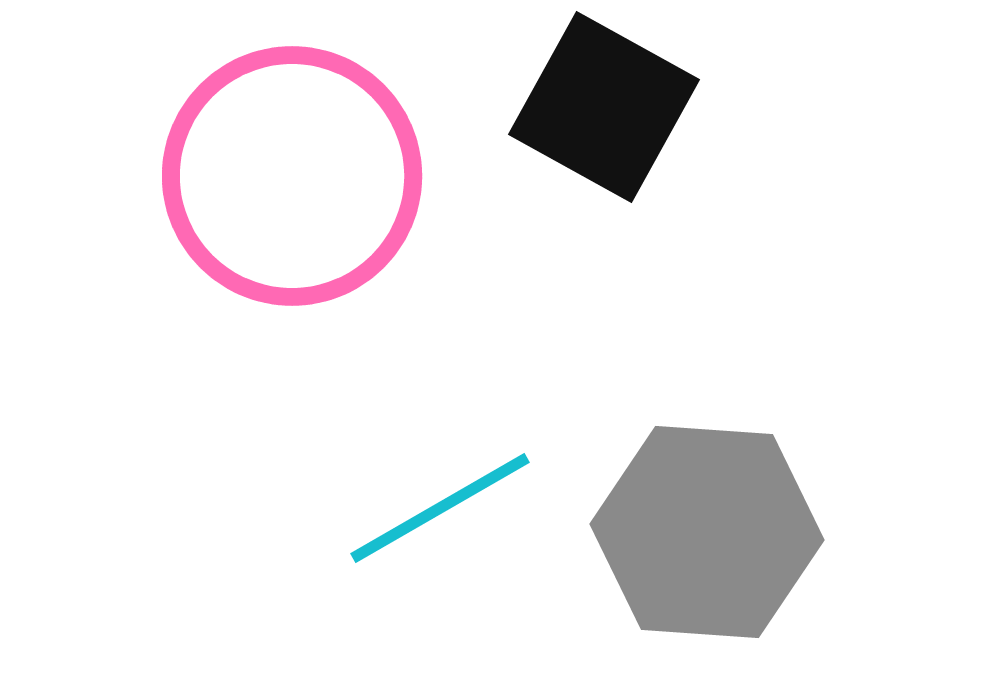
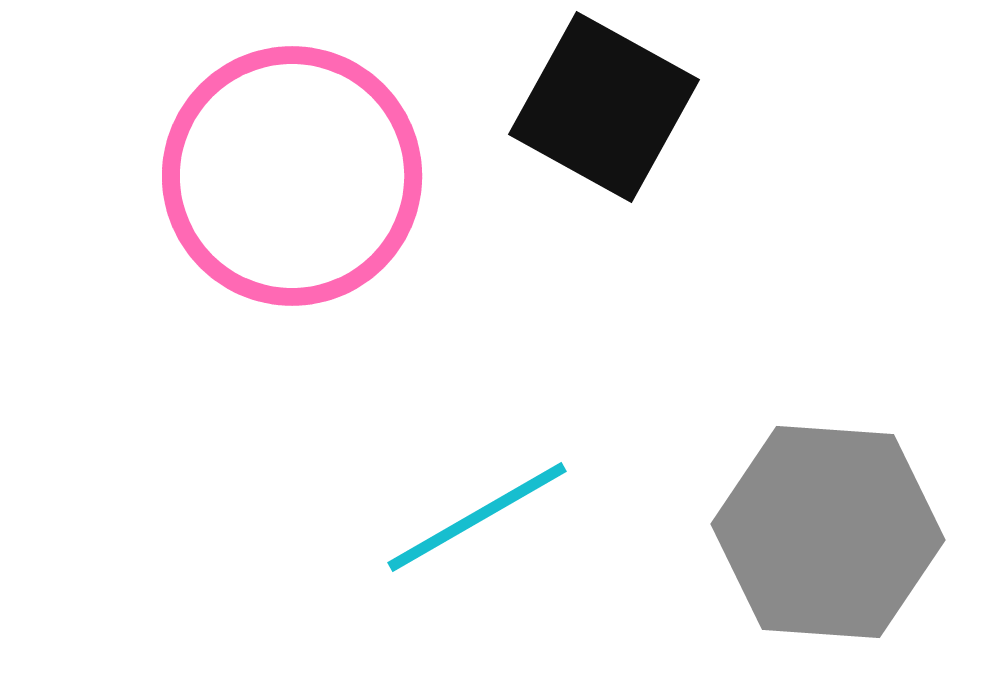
cyan line: moved 37 px right, 9 px down
gray hexagon: moved 121 px right
